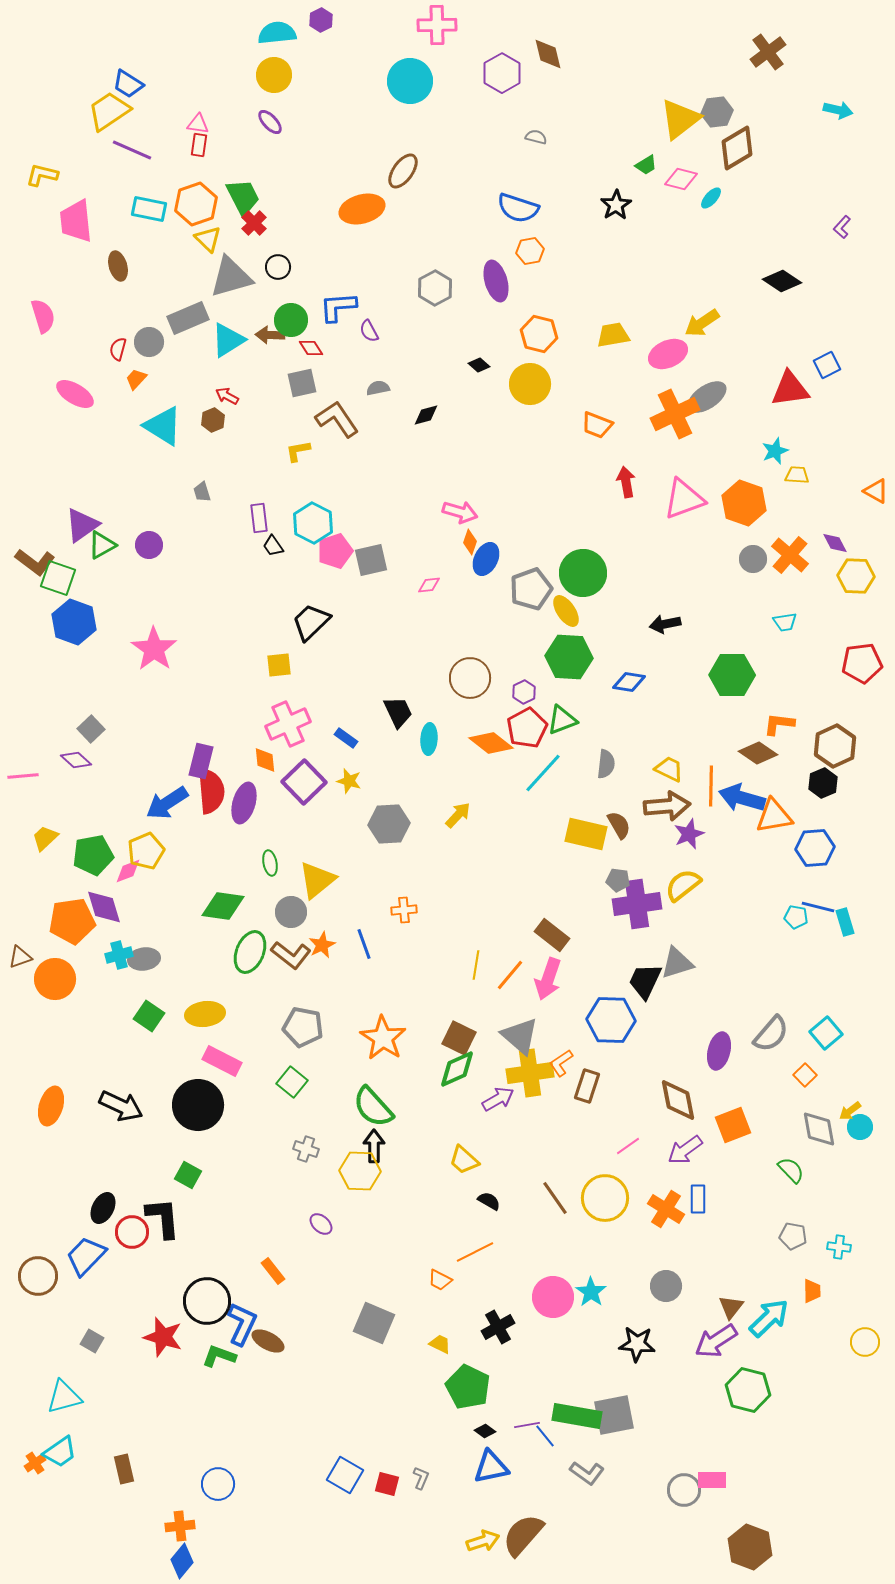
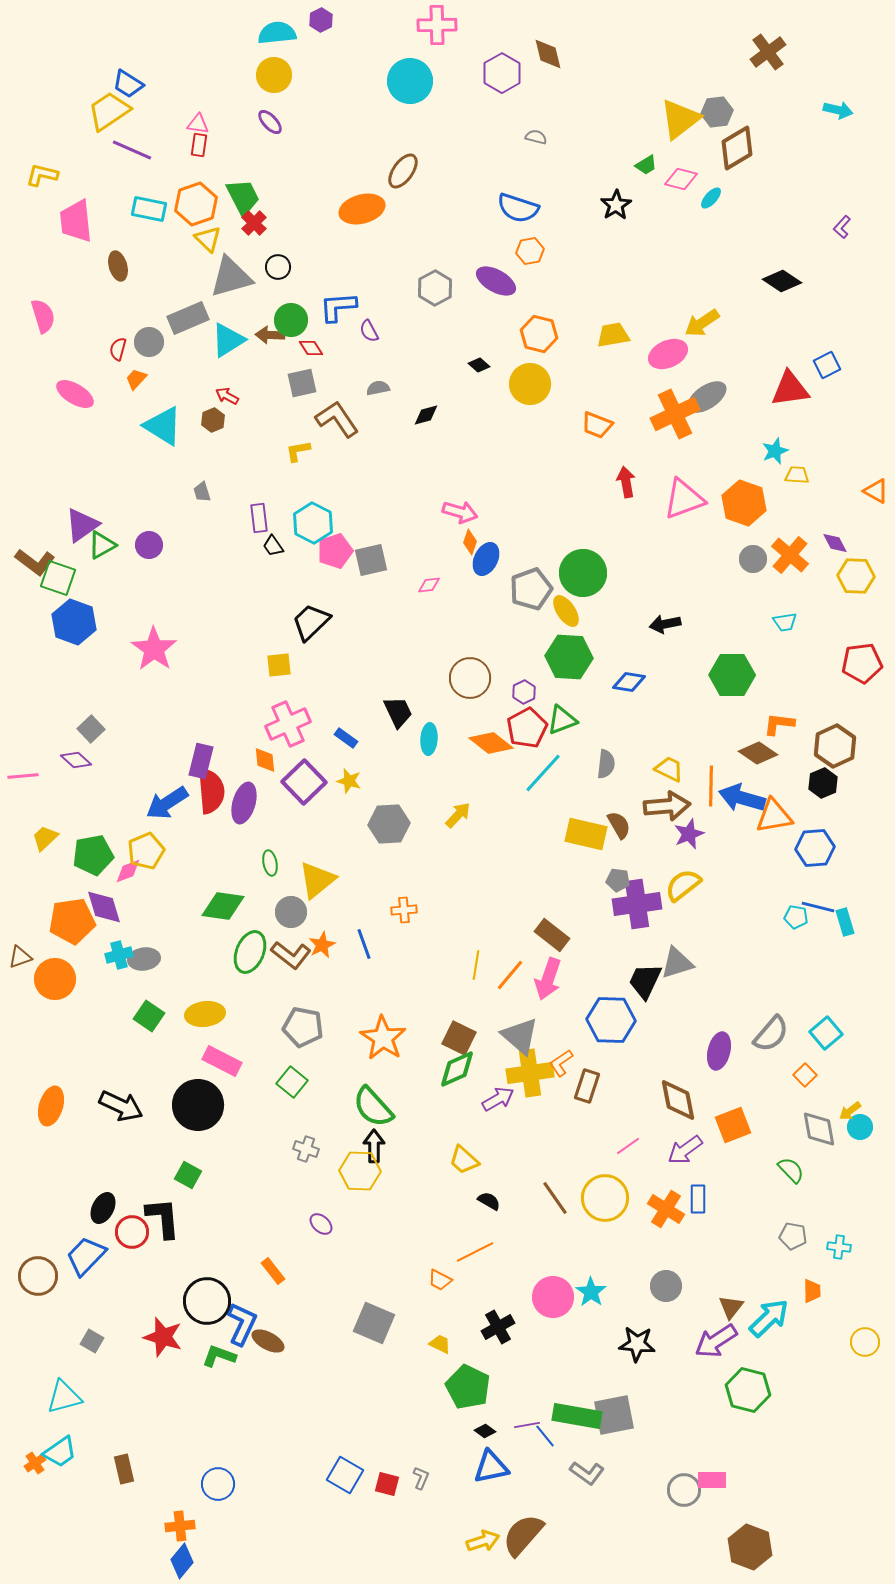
purple ellipse at (496, 281): rotated 45 degrees counterclockwise
